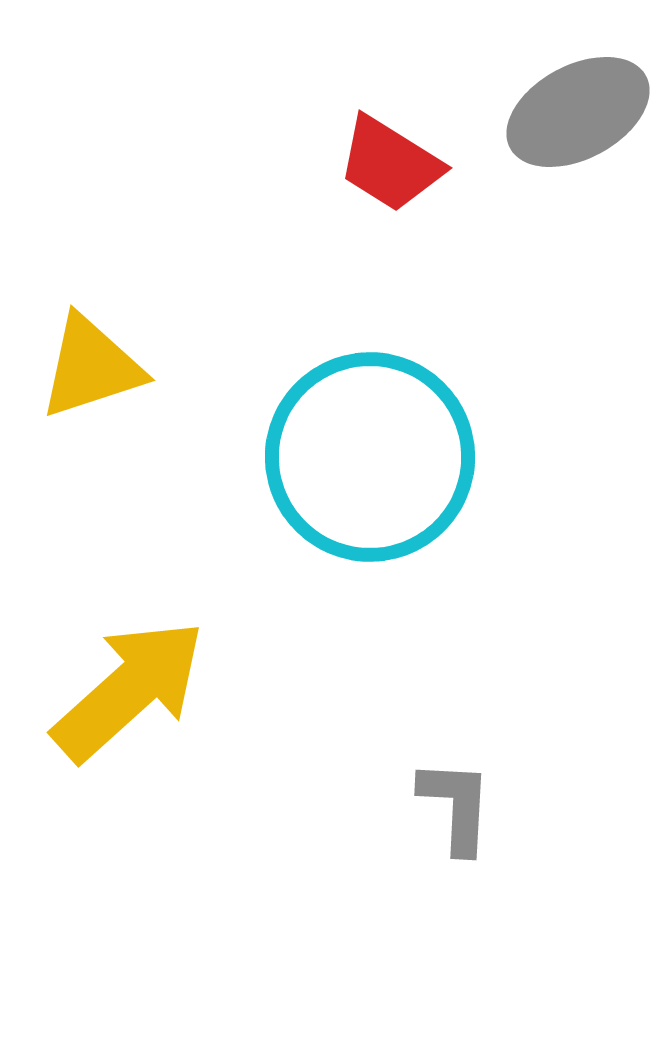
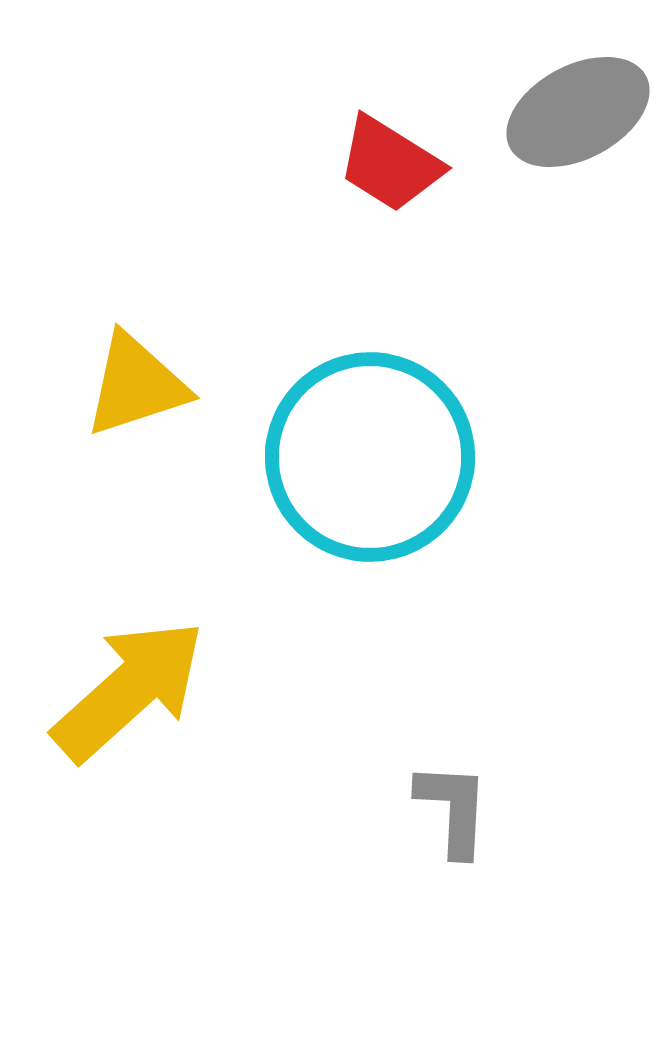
yellow triangle: moved 45 px right, 18 px down
gray L-shape: moved 3 px left, 3 px down
